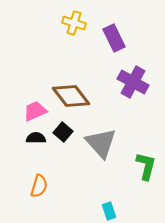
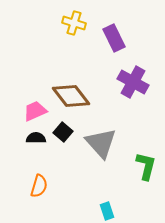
cyan rectangle: moved 2 px left
